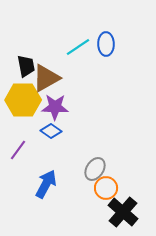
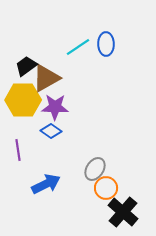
black trapezoid: rotated 115 degrees counterclockwise
purple line: rotated 45 degrees counterclockwise
blue arrow: rotated 36 degrees clockwise
